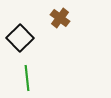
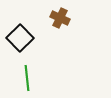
brown cross: rotated 12 degrees counterclockwise
